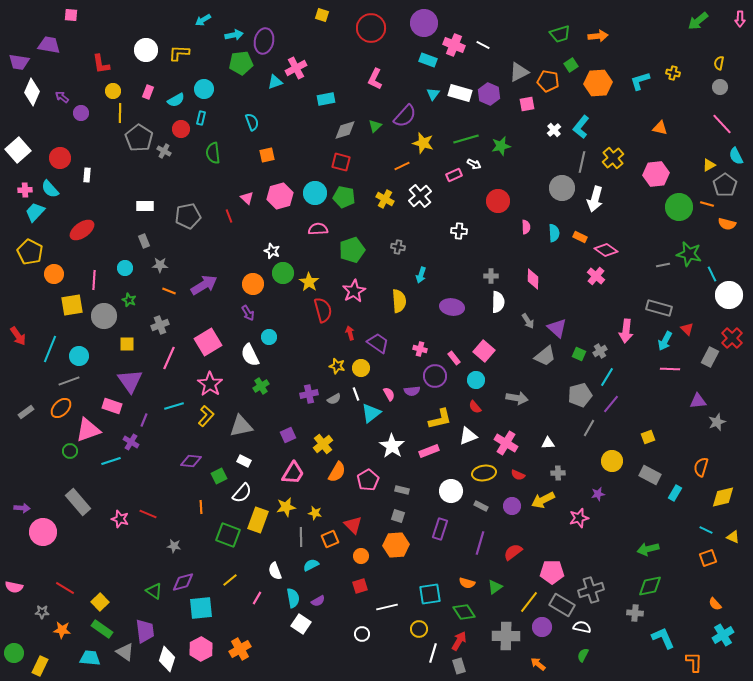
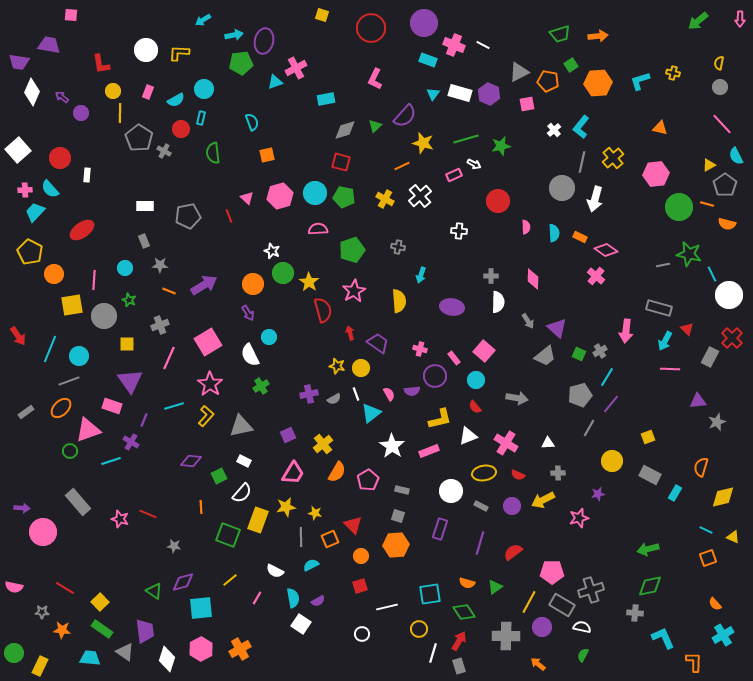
white semicircle at (275, 571): rotated 42 degrees counterclockwise
yellow line at (529, 602): rotated 10 degrees counterclockwise
